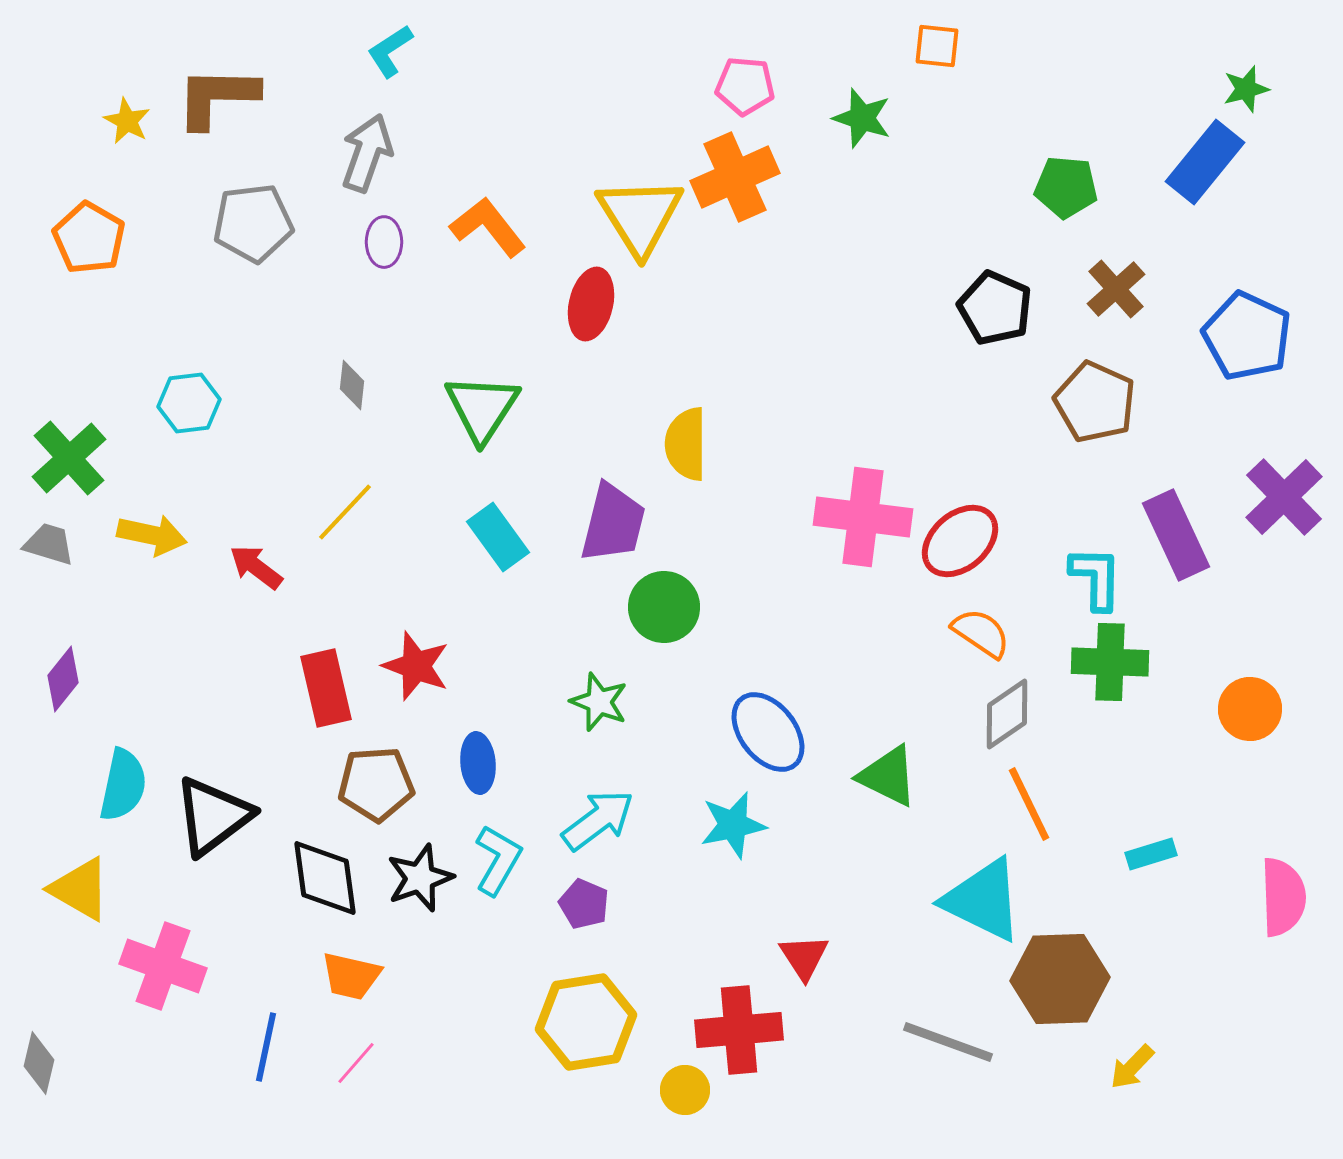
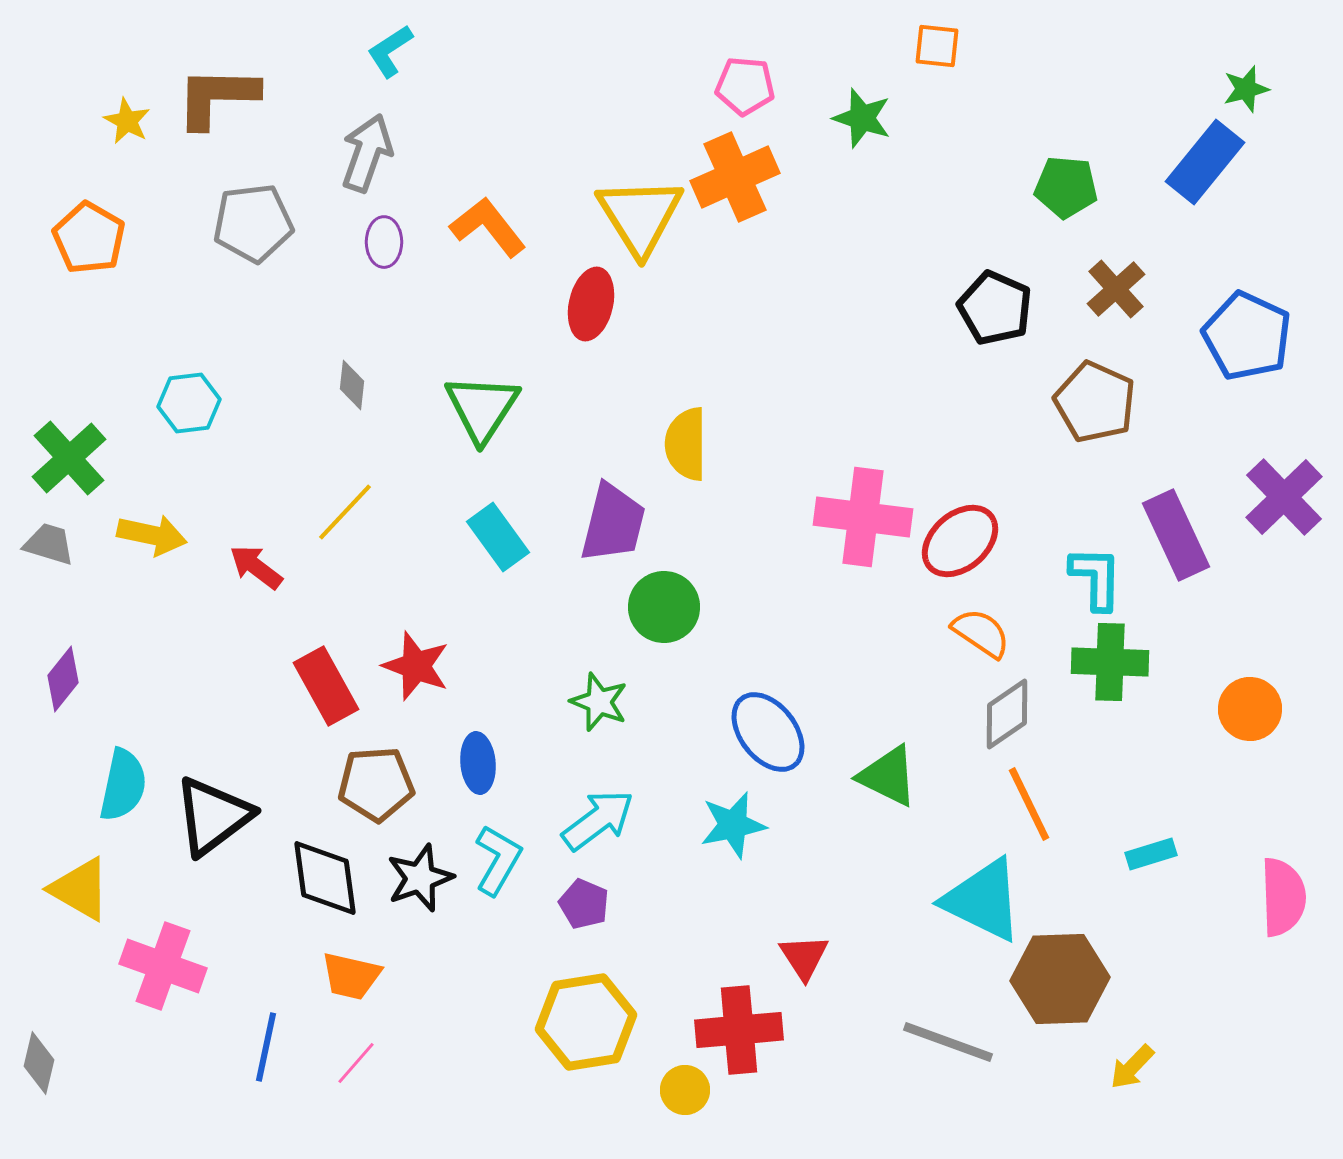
red rectangle at (326, 688): moved 2 px up; rotated 16 degrees counterclockwise
